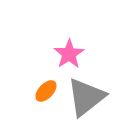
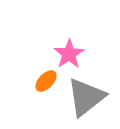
orange ellipse: moved 10 px up
